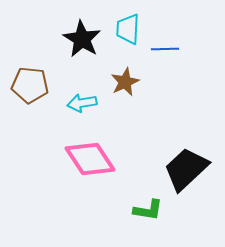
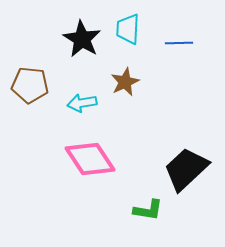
blue line: moved 14 px right, 6 px up
